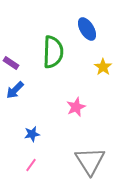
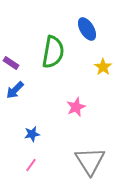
green semicircle: rotated 8 degrees clockwise
